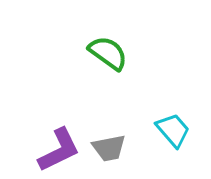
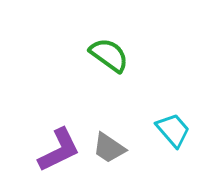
green semicircle: moved 1 px right, 2 px down
gray trapezoid: rotated 45 degrees clockwise
